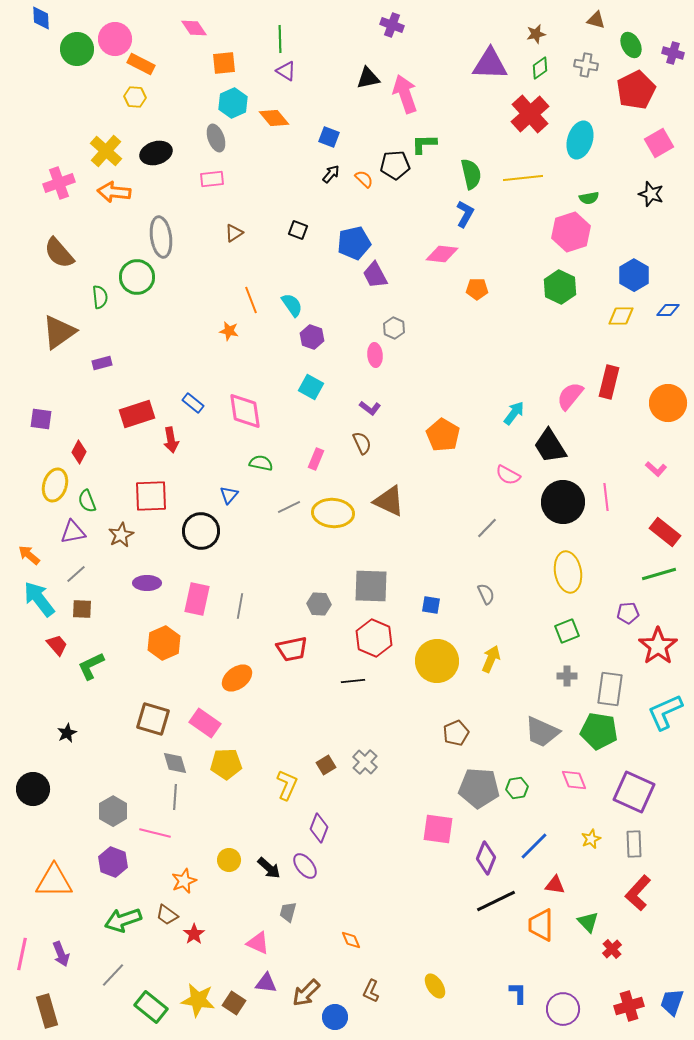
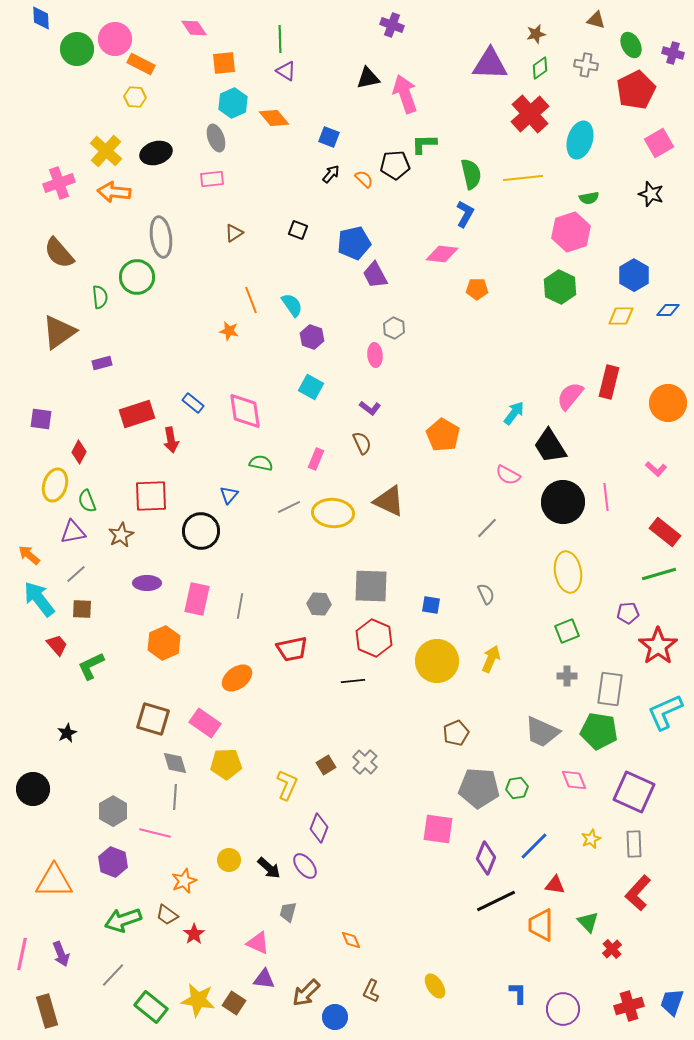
purple triangle at (266, 983): moved 2 px left, 4 px up
